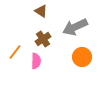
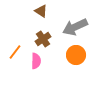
orange circle: moved 6 px left, 2 px up
